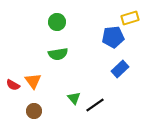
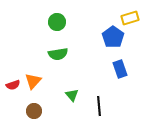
blue pentagon: rotated 30 degrees counterclockwise
blue rectangle: rotated 66 degrees counterclockwise
orange triangle: rotated 18 degrees clockwise
red semicircle: rotated 48 degrees counterclockwise
green triangle: moved 2 px left, 3 px up
black line: moved 4 px right, 1 px down; rotated 60 degrees counterclockwise
